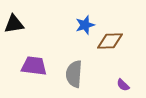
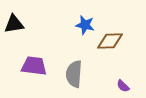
blue star: rotated 30 degrees clockwise
purple semicircle: moved 1 px down
